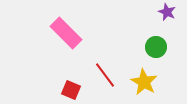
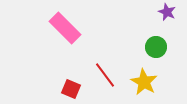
pink rectangle: moved 1 px left, 5 px up
red square: moved 1 px up
